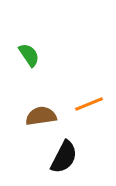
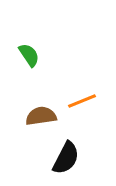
orange line: moved 7 px left, 3 px up
black semicircle: moved 2 px right, 1 px down
